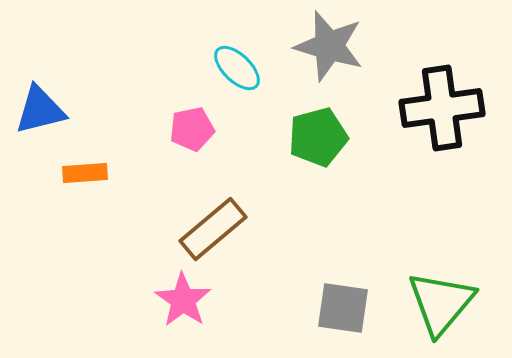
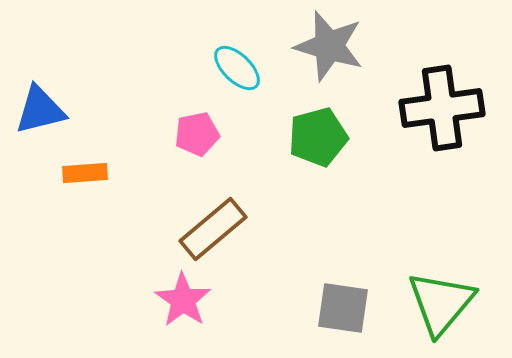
pink pentagon: moved 5 px right, 5 px down
